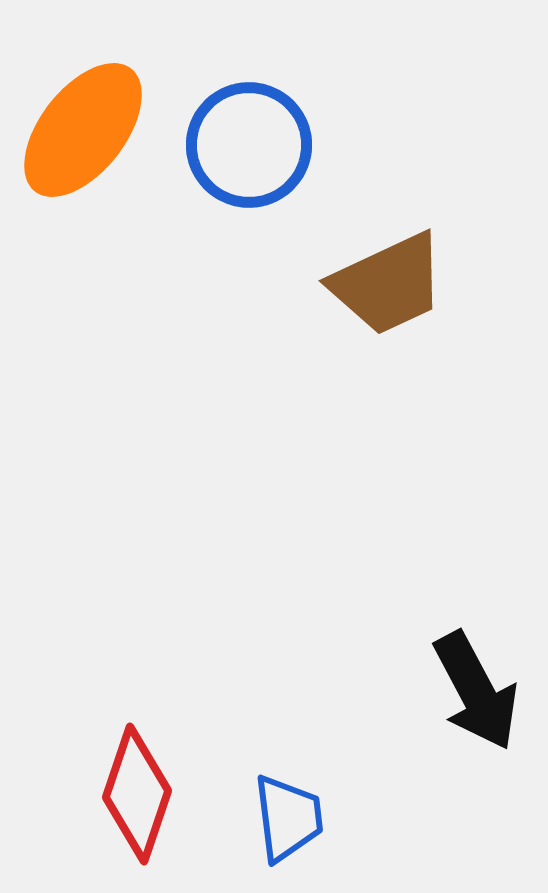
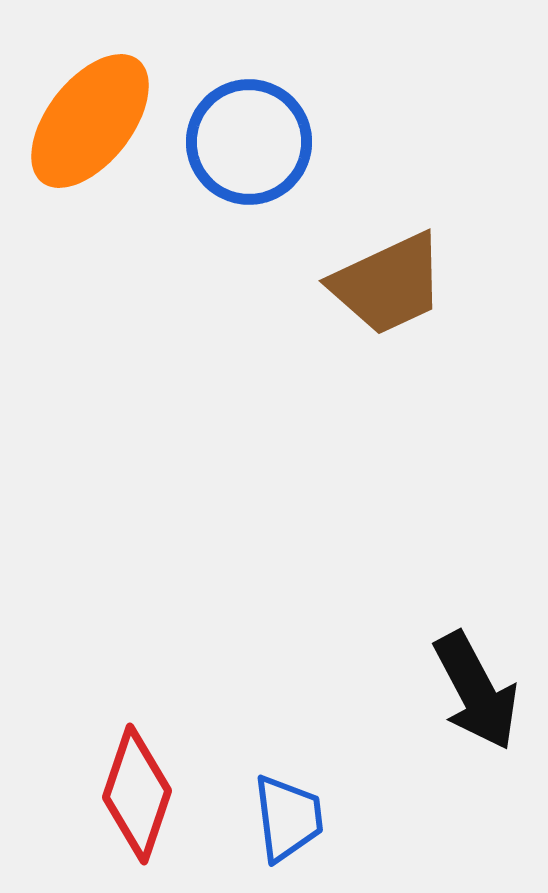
orange ellipse: moved 7 px right, 9 px up
blue circle: moved 3 px up
